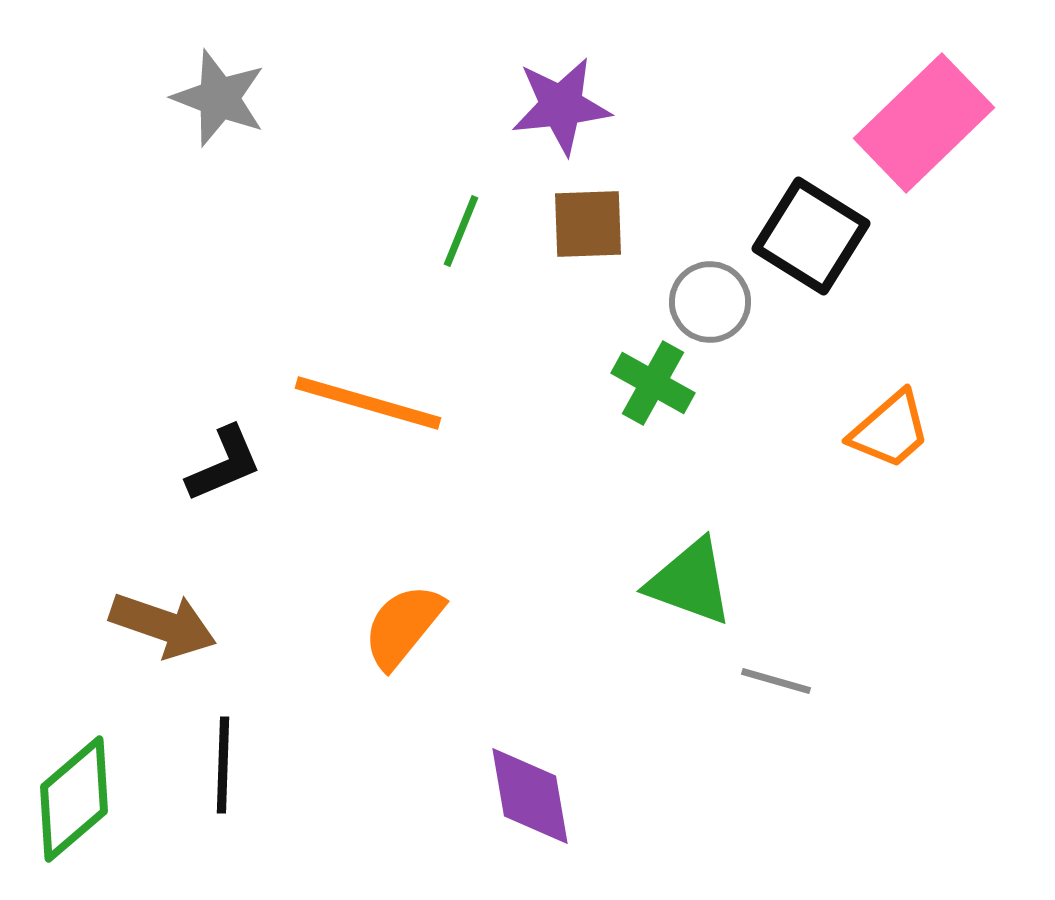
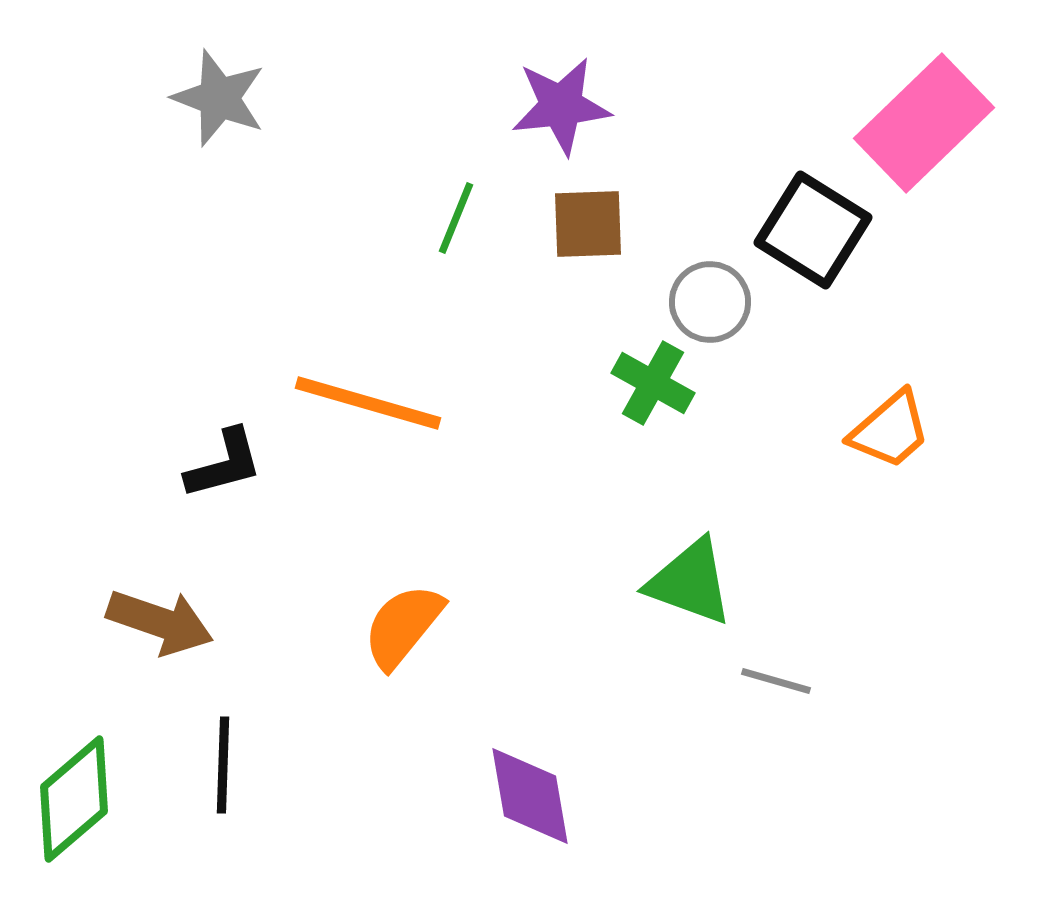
green line: moved 5 px left, 13 px up
black square: moved 2 px right, 6 px up
black L-shape: rotated 8 degrees clockwise
brown arrow: moved 3 px left, 3 px up
